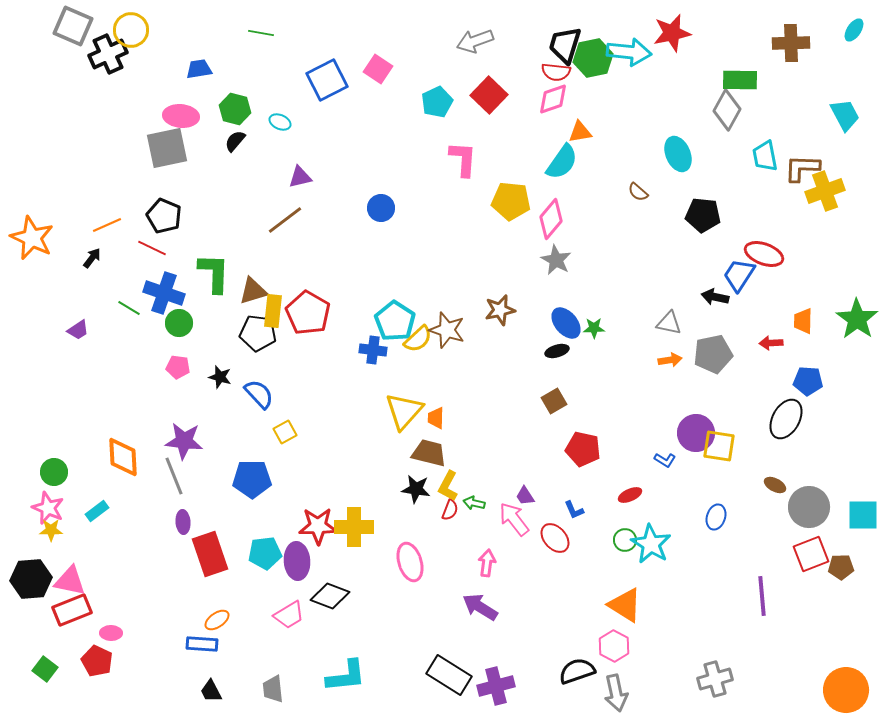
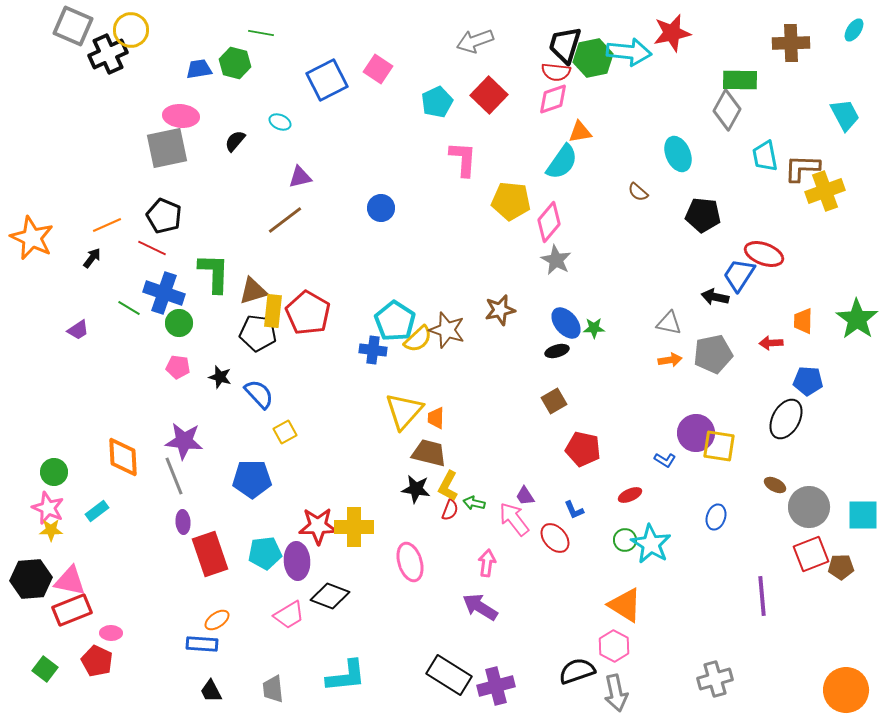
green hexagon at (235, 109): moved 46 px up
pink diamond at (551, 219): moved 2 px left, 3 px down
